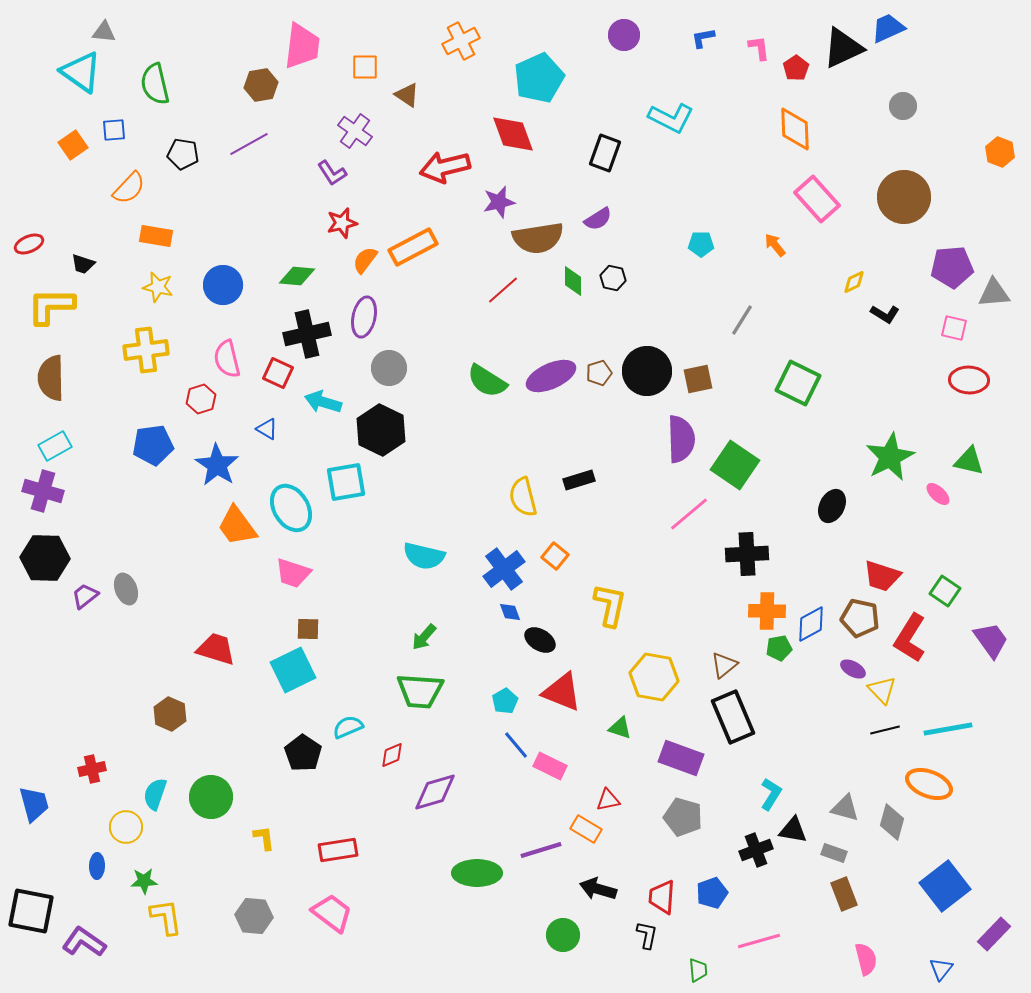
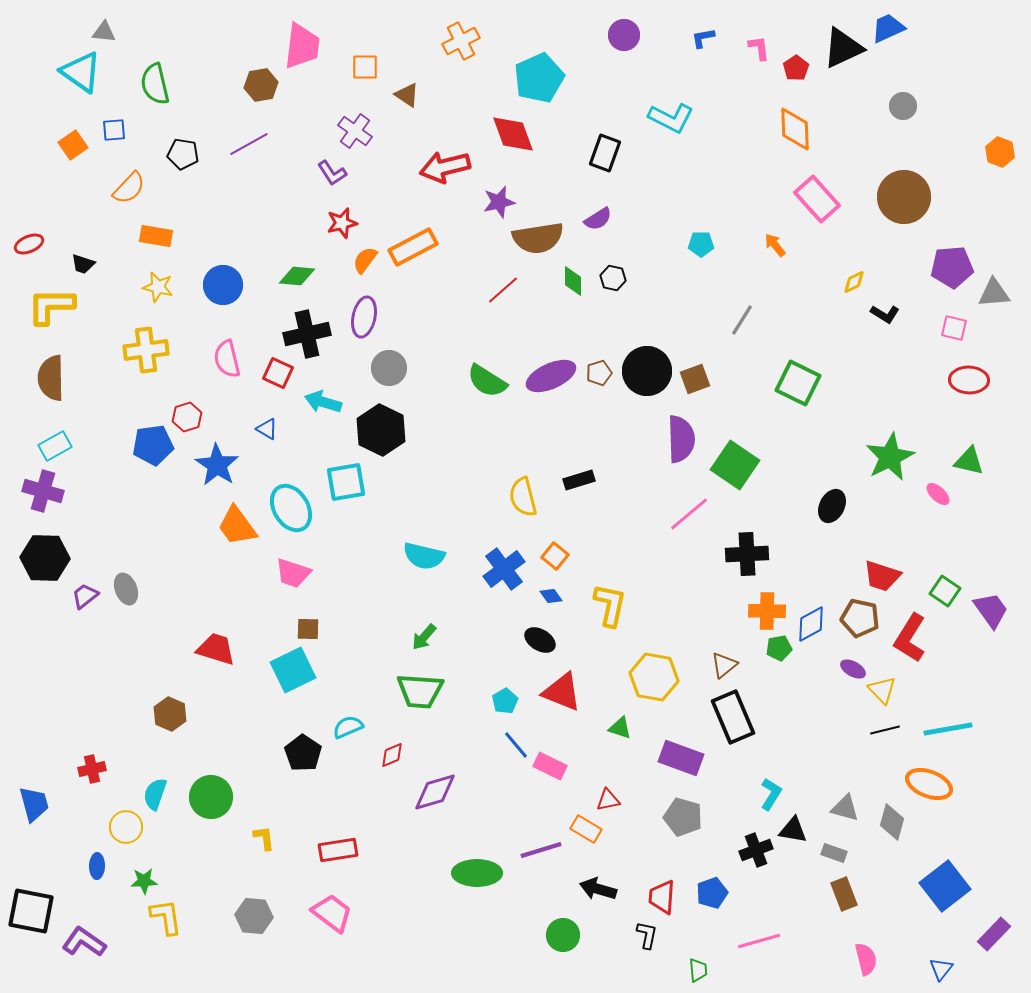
brown square at (698, 379): moved 3 px left; rotated 8 degrees counterclockwise
red hexagon at (201, 399): moved 14 px left, 18 px down
blue diamond at (510, 612): moved 41 px right, 16 px up; rotated 15 degrees counterclockwise
purple trapezoid at (991, 640): moved 30 px up
